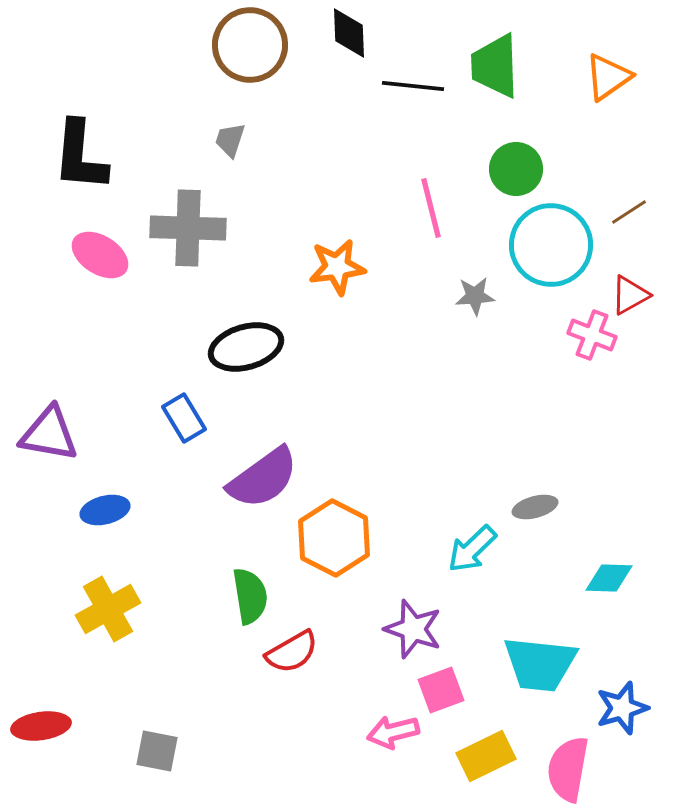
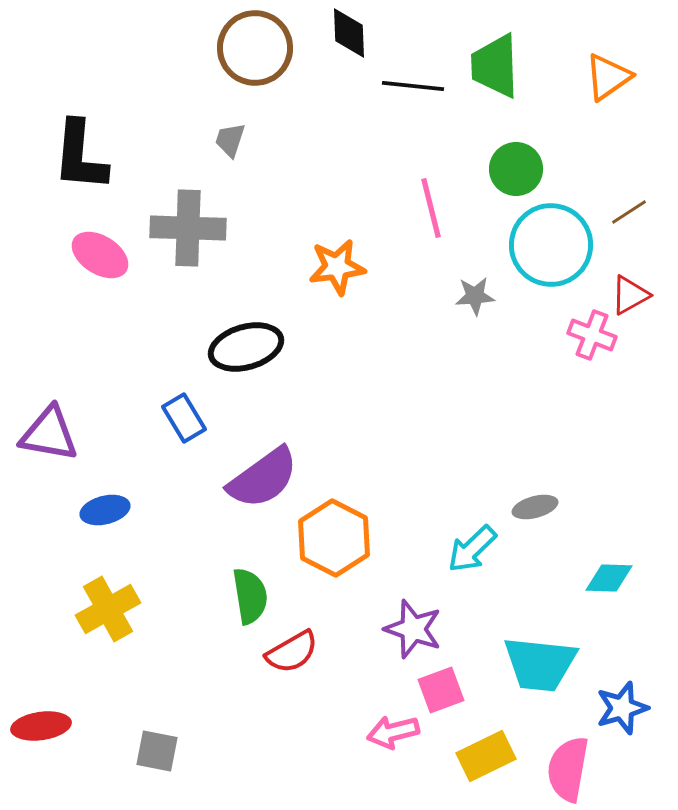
brown circle: moved 5 px right, 3 px down
